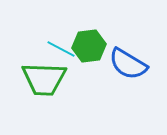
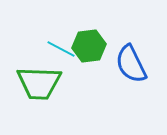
blue semicircle: moved 3 px right; rotated 33 degrees clockwise
green trapezoid: moved 5 px left, 4 px down
